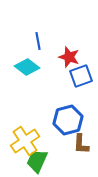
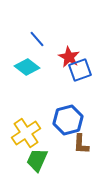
blue line: moved 1 px left, 2 px up; rotated 30 degrees counterclockwise
red star: rotated 10 degrees clockwise
blue square: moved 1 px left, 6 px up
yellow cross: moved 1 px right, 8 px up
green trapezoid: moved 1 px up
